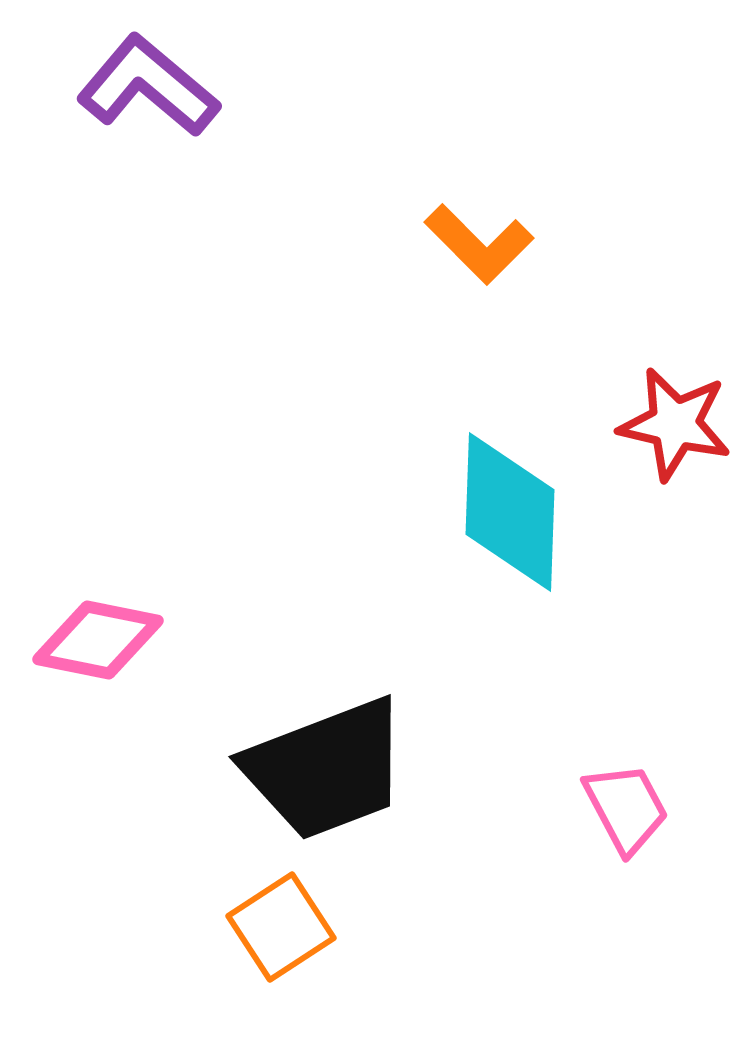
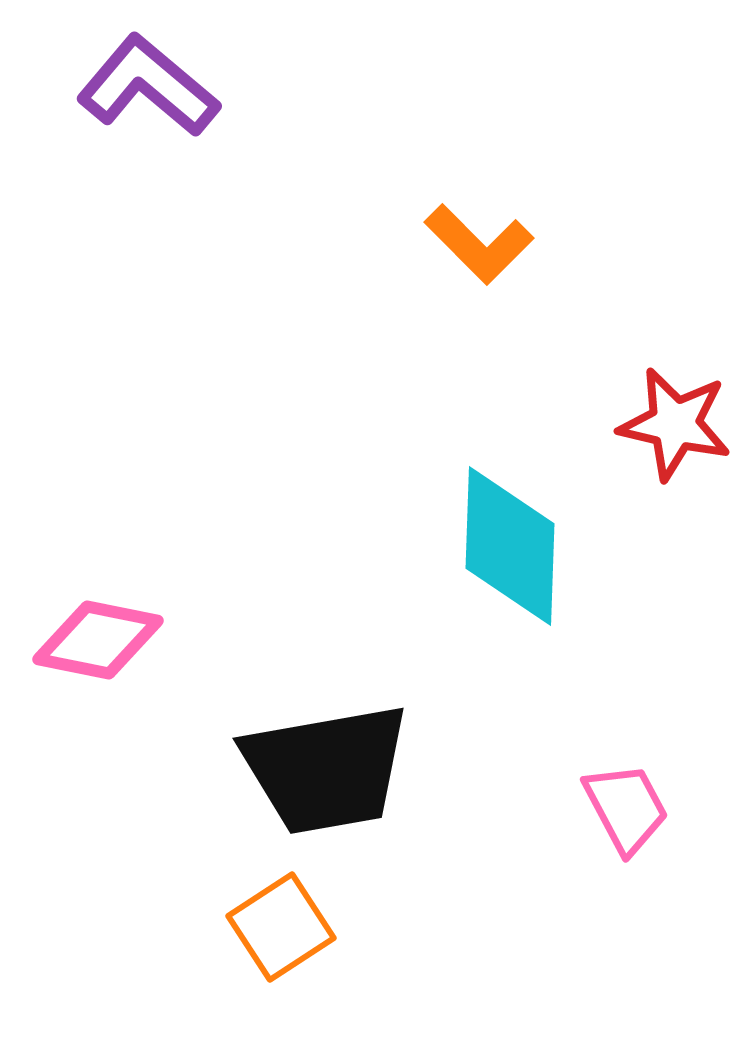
cyan diamond: moved 34 px down
black trapezoid: rotated 11 degrees clockwise
